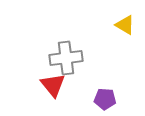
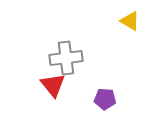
yellow triangle: moved 5 px right, 4 px up
